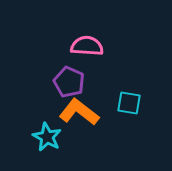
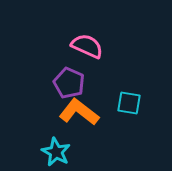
pink semicircle: rotated 20 degrees clockwise
purple pentagon: moved 1 px down
cyan star: moved 9 px right, 15 px down
